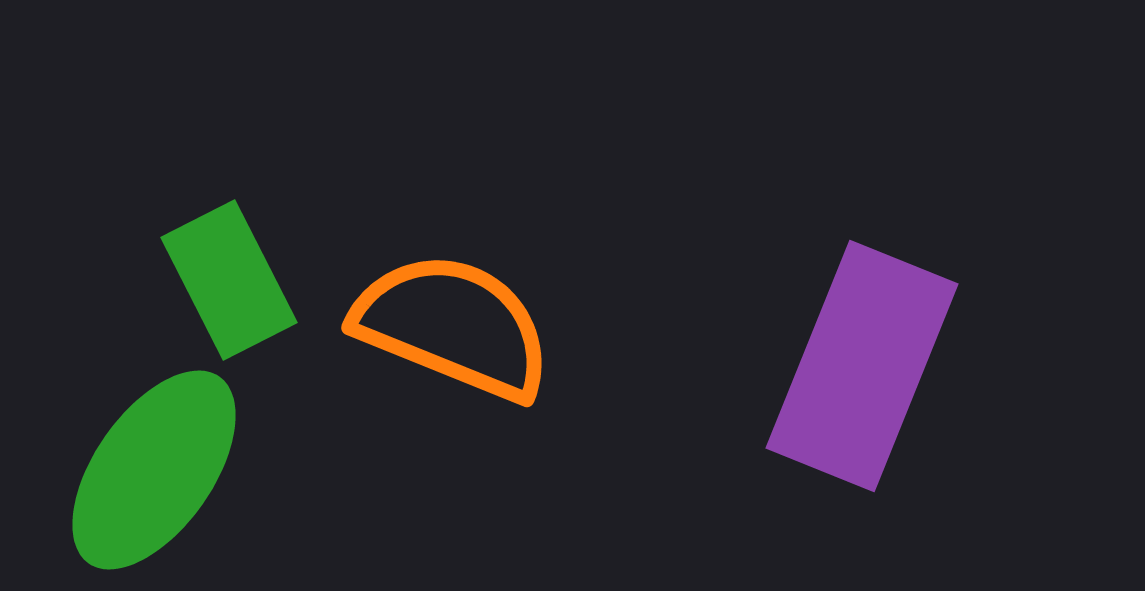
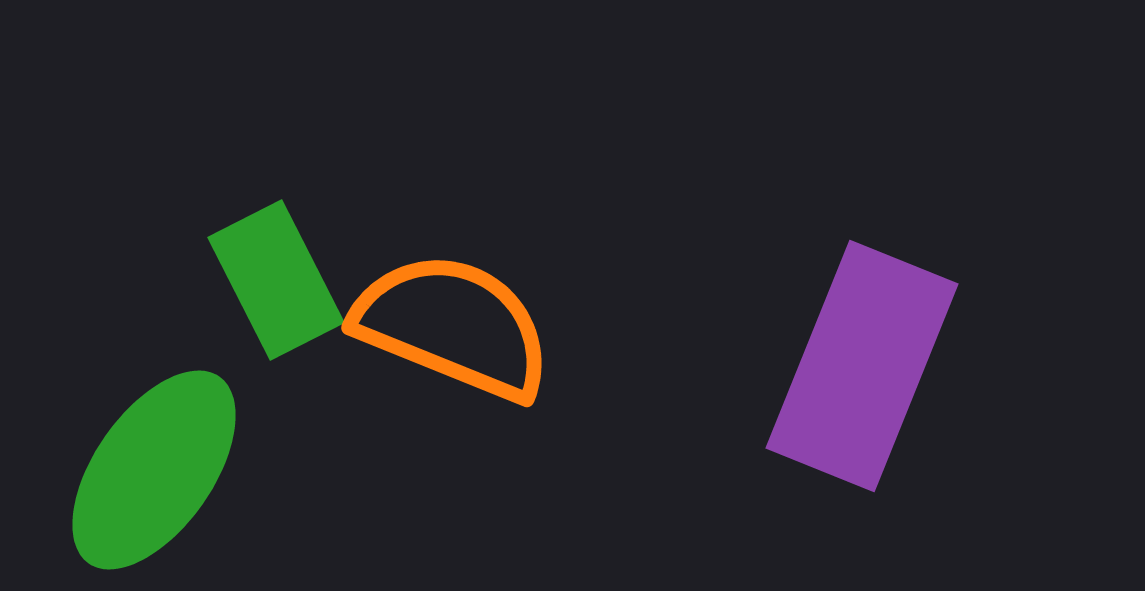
green rectangle: moved 47 px right
